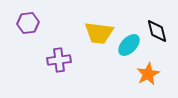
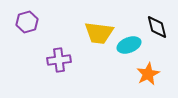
purple hexagon: moved 1 px left, 1 px up; rotated 10 degrees counterclockwise
black diamond: moved 4 px up
cyan ellipse: rotated 25 degrees clockwise
